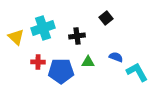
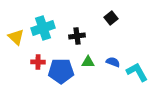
black square: moved 5 px right
blue semicircle: moved 3 px left, 5 px down
